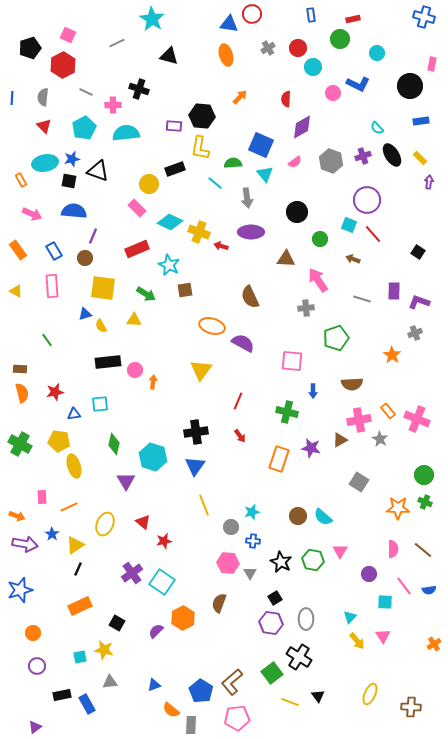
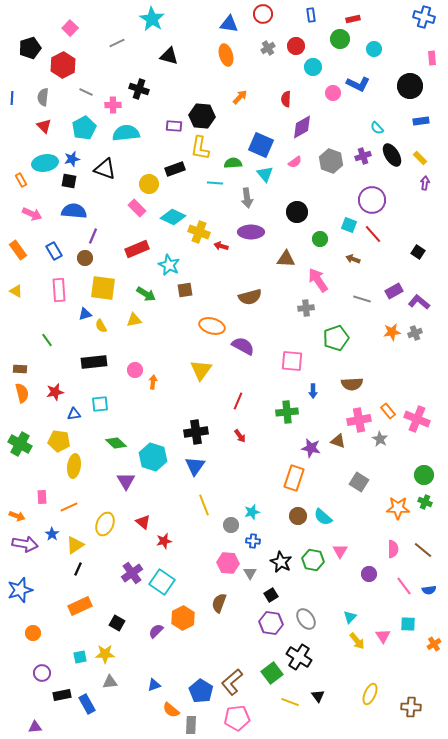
red circle at (252, 14): moved 11 px right
pink square at (68, 35): moved 2 px right, 7 px up; rotated 21 degrees clockwise
red circle at (298, 48): moved 2 px left, 2 px up
cyan circle at (377, 53): moved 3 px left, 4 px up
pink rectangle at (432, 64): moved 6 px up; rotated 16 degrees counterclockwise
black triangle at (98, 171): moved 7 px right, 2 px up
purple arrow at (429, 182): moved 4 px left, 1 px down
cyan line at (215, 183): rotated 35 degrees counterclockwise
purple circle at (367, 200): moved 5 px right
cyan diamond at (170, 222): moved 3 px right, 5 px up
pink rectangle at (52, 286): moved 7 px right, 4 px down
purple rectangle at (394, 291): rotated 60 degrees clockwise
brown semicircle at (250, 297): rotated 80 degrees counterclockwise
purple L-shape at (419, 302): rotated 20 degrees clockwise
yellow triangle at (134, 320): rotated 14 degrees counterclockwise
purple semicircle at (243, 343): moved 3 px down
orange star at (392, 355): moved 23 px up; rotated 30 degrees clockwise
black rectangle at (108, 362): moved 14 px left
green cross at (287, 412): rotated 20 degrees counterclockwise
brown triangle at (340, 440): moved 2 px left, 1 px down; rotated 49 degrees clockwise
green diamond at (114, 444): moved 2 px right, 1 px up; rotated 60 degrees counterclockwise
orange rectangle at (279, 459): moved 15 px right, 19 px down
yellow ellipse at (74, 466): rotated 25 degrees clockwise
gray circle at (231, 527): moved 2 px up
black square at (275, 598): moved 4 px left, 3 px up
cyan square at (385, 602): moved 23 px right, 22 px down
gray ellipse at (306, 619): rotated 35 degrees counterclockwise
yellow star at (104, 650): moved 1 px right, 4 px down; rotated 12 degrees counterclockwise
purple circle at (37, 666): moved 5 px right, 7 px down
purple triangle at (35, 727): rotated 32 degrees clockwise
